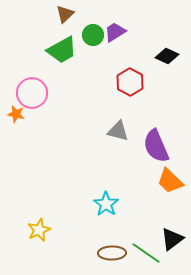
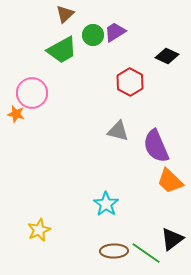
brown ellipse: moved 2 px right, 2 px up
